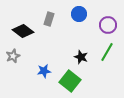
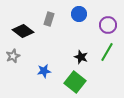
green square: moved 5 px right, 1 px down
